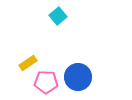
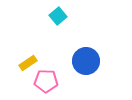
blue circle: moved 8 px right, 16 px up
pink pentagon: moved 1 px up
